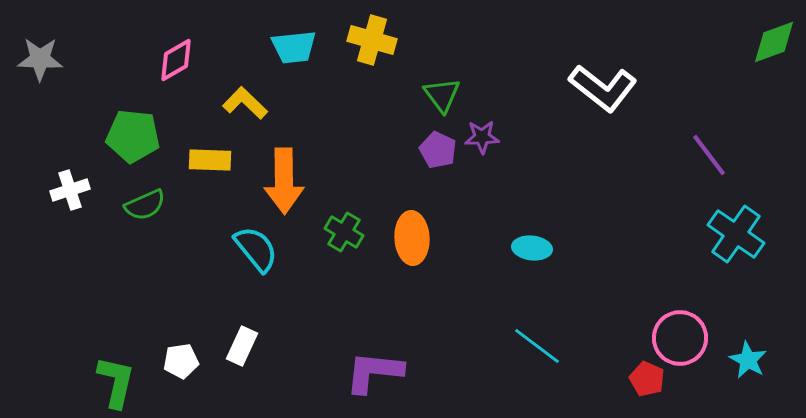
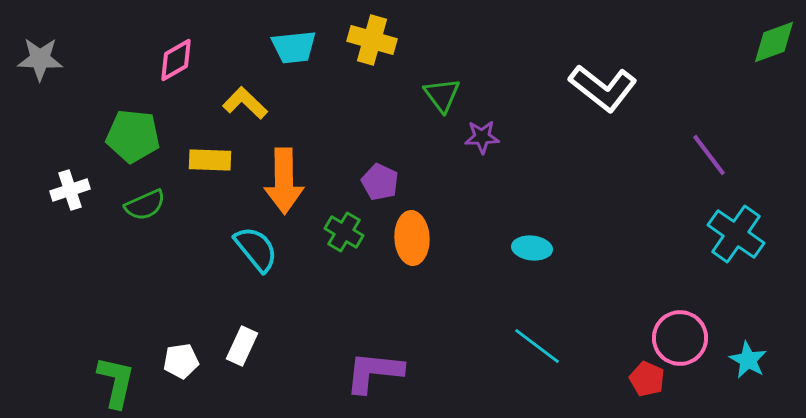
purple pentagon: moved 58 px left, 32 px down
